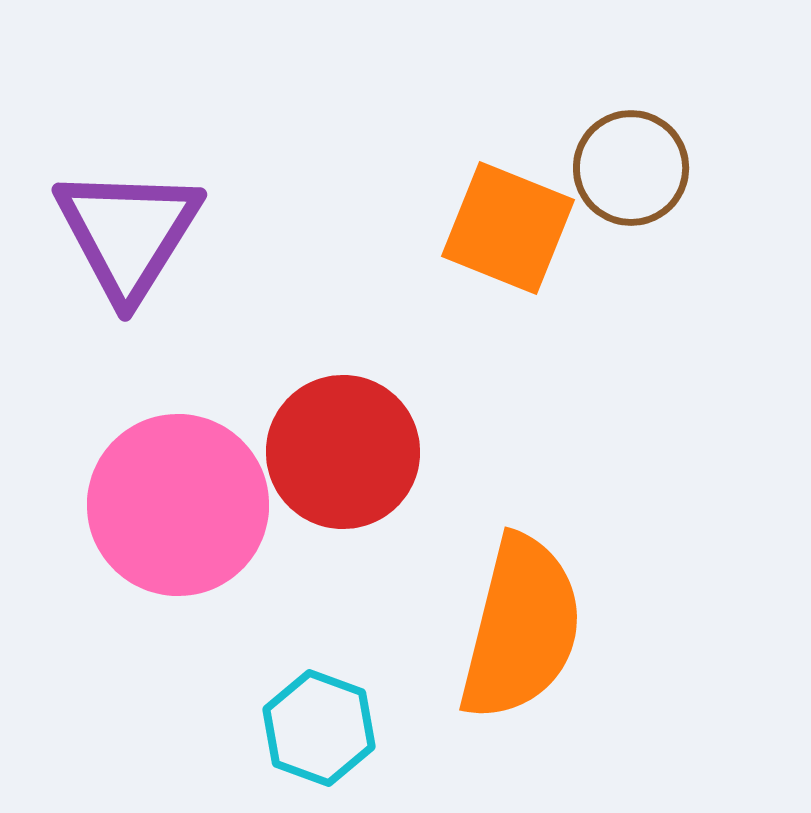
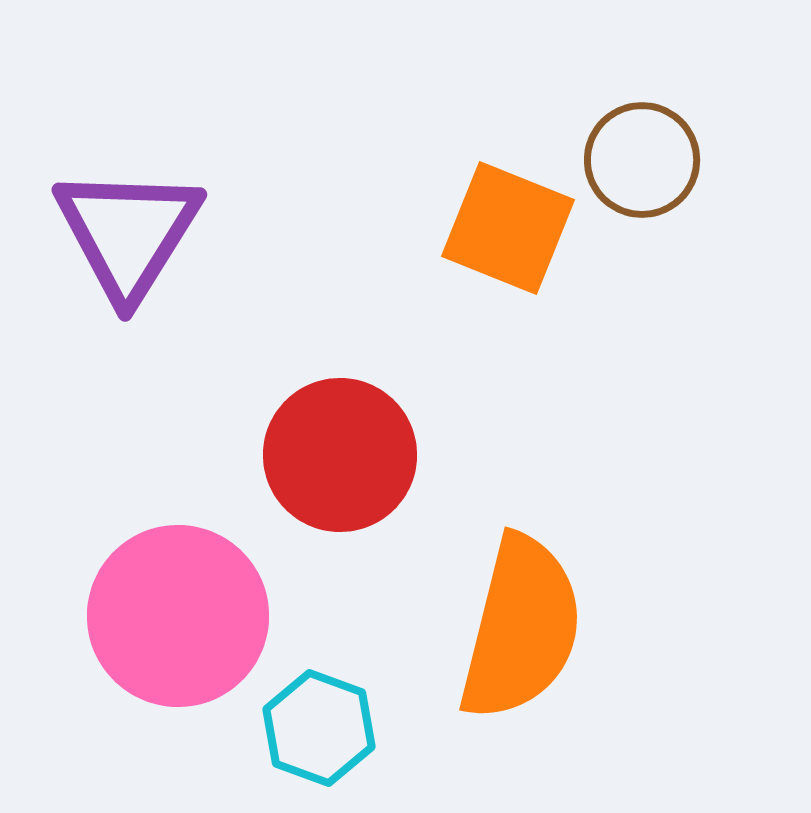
brown circle: moved 11 px right, 8 px up
red circle: moved 3 px left, 3 px down
pink circle: moved 111 px down
